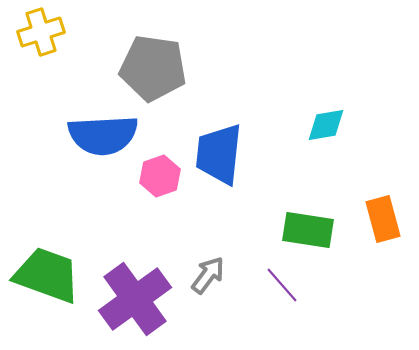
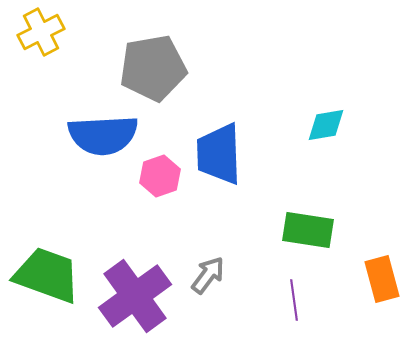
yellow cross: rotated 9 degrees counterclockwise
gray pentagon: rotated 18 degrees counterclockwise
blue trapezoid: rotated 8 degrees counterclockwise
orange rectangle: moved 1 px left, 60 px down
purple line: moved 12 px right, 15 px down; rotated 33 degrees clockwise
purple cross: moved 3 px up
